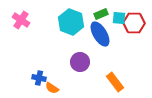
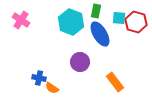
green rectangle: moved 5 px left, 3 px up; rotated 56 degrees counterclockwise
red hexagon: moved 2 px right, 1 px up; rotated 15 degrees clockwise
